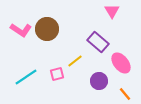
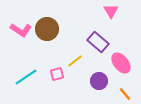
pink triangle: moved 1 px left
